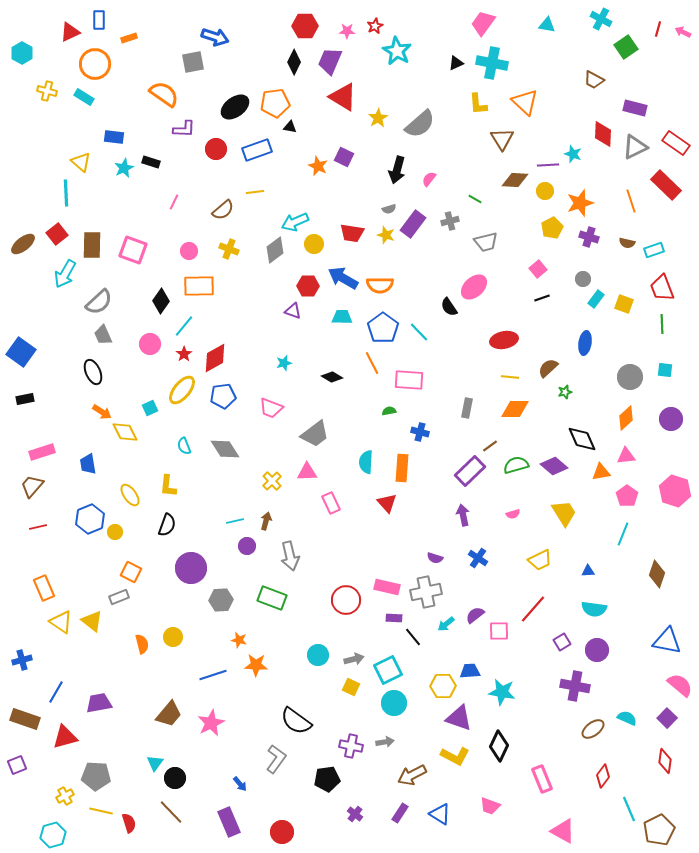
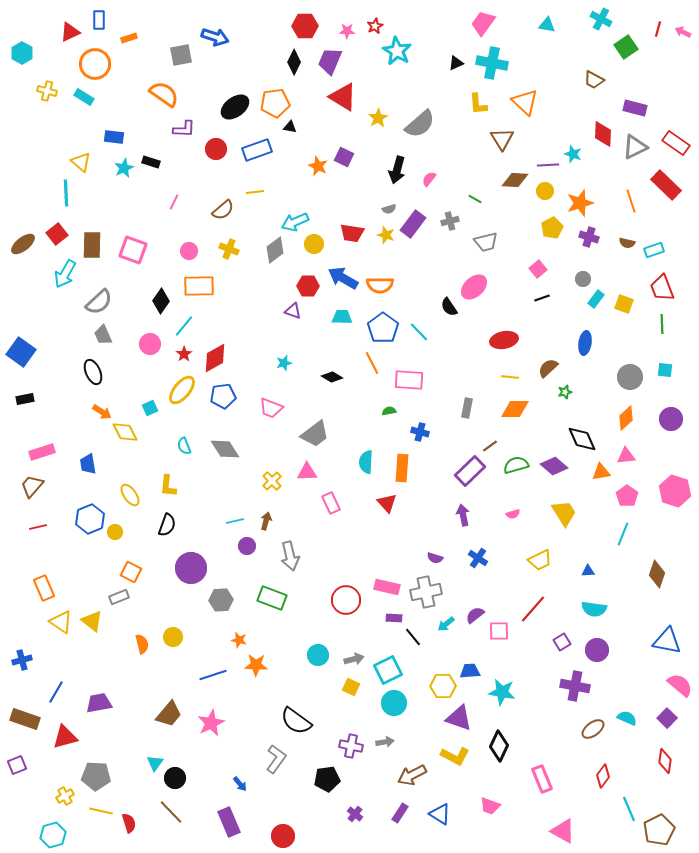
gray square at (193, 62): moved 12 px left, 7 px up
red circle at (282, 832): moved 1 px right, 4 px down
